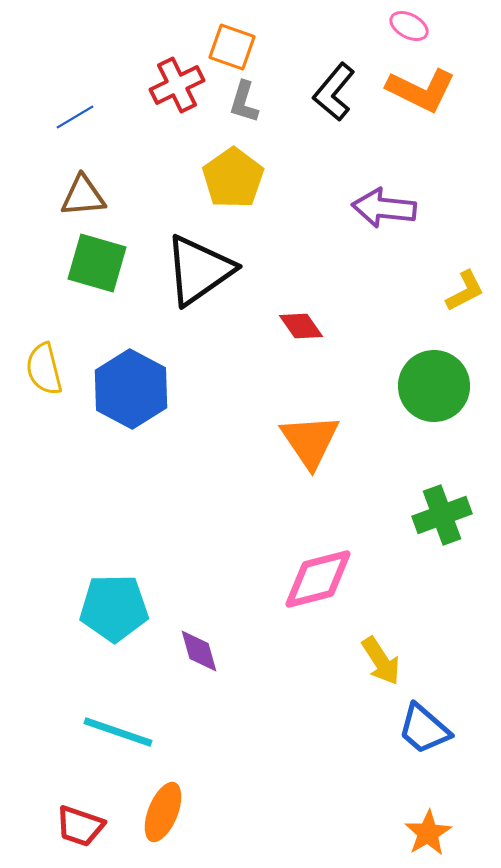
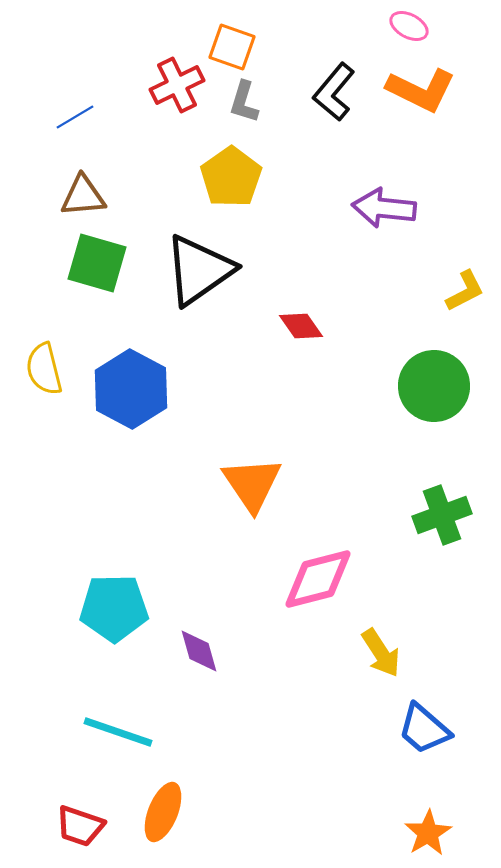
yellow pentagon: moved 2 px left, 1 px up
orange triangle: moved 58 px left, 43 px down
yellow arrow: moved 8 px up
